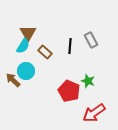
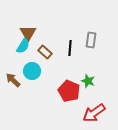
gray rectangle: rotated 35 degrees clockwise
black line: moved 2 px down
cyan circle: moved 6 px right
